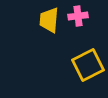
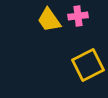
yellow trapezoid: rotated 40 degrees counterclockwise
